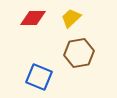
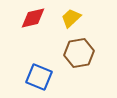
red diamond: rotated 12 degrees counterclockwise
